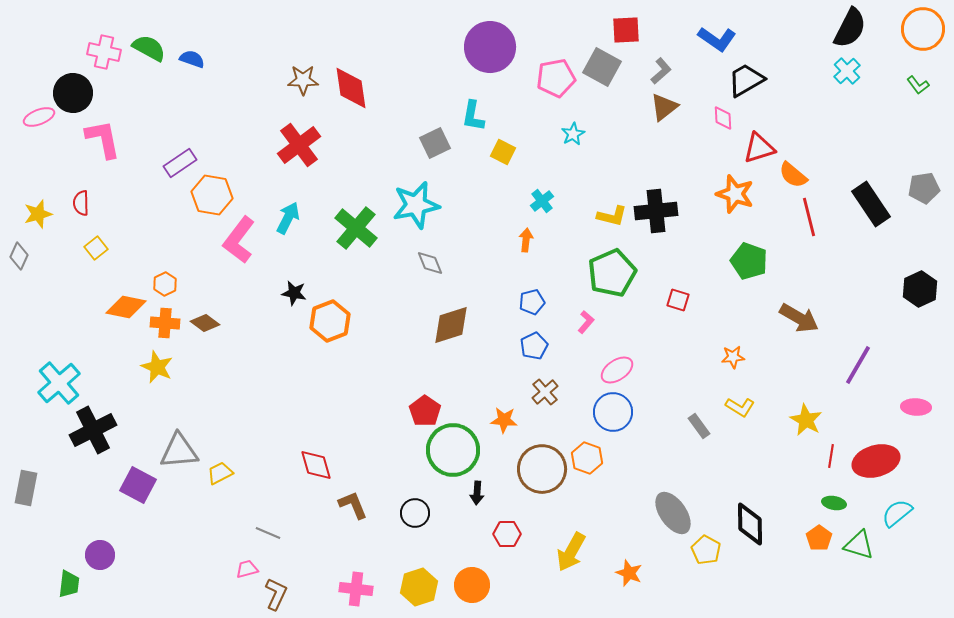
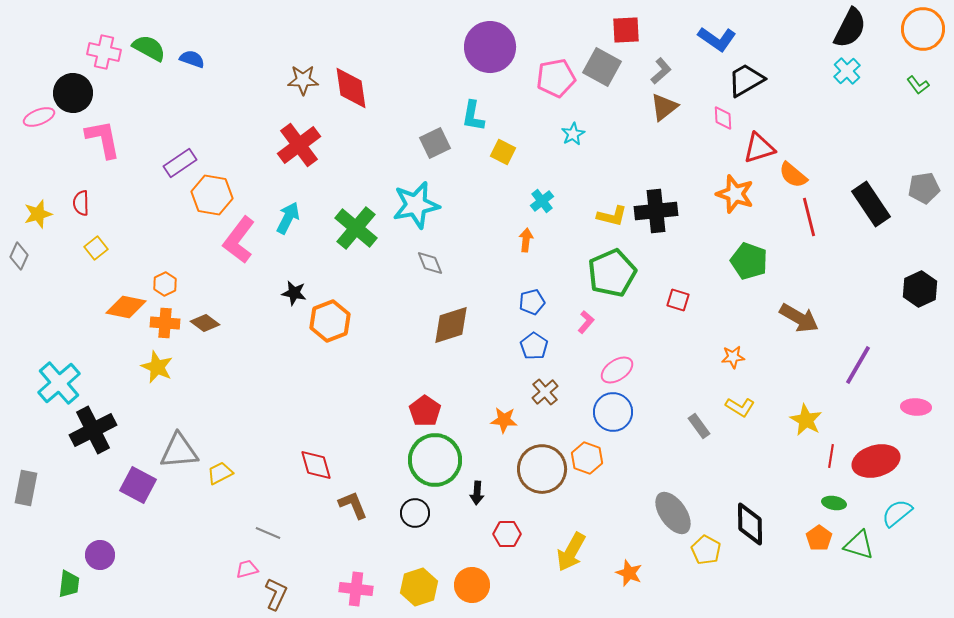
blue pentagon at (534, 346): rotated 12 degrees counterclockwise
green circle at (453, 450): moved 18 px left, 10 px down
